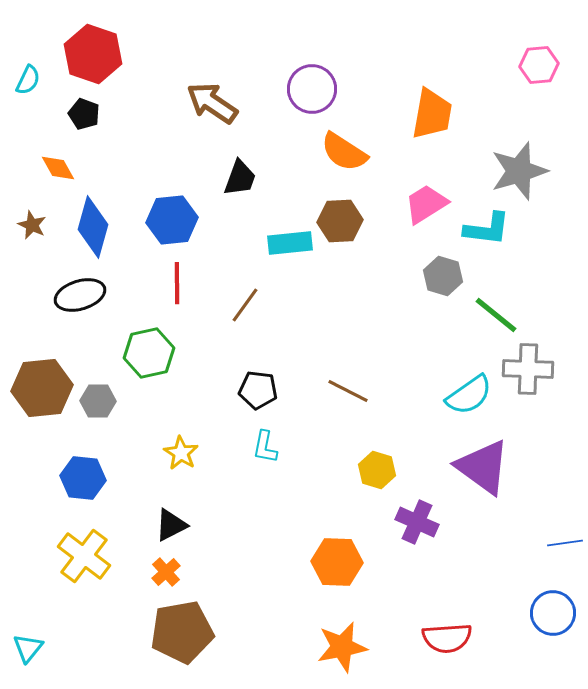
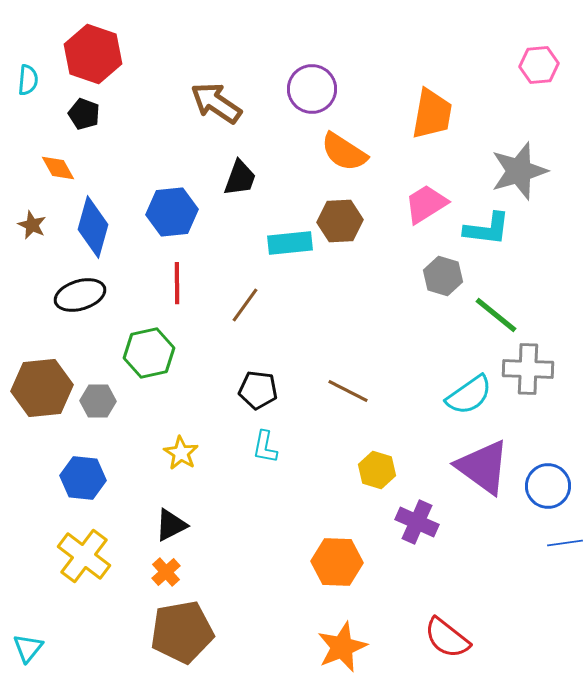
cyan semicircle at (28, 80): rotated 20 degrees counterclockwise
brown arrow at (212, 103): moved 4 px right
blue hexagon at (172, 220): moved 8 px up
blue circle at (553, 613): moved 5 px left, 127 px up
red semicircle at (447, 638): rotated 42 degrees clockwise
orange star at (342, 647): rotated 12 degrees counterclockwise
